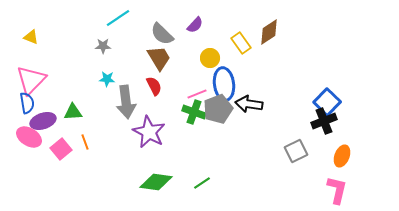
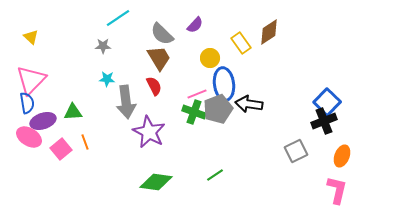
yellow triangle: rotated 21 degrees clockwise
green line: moved 13 px right, 8 px up
